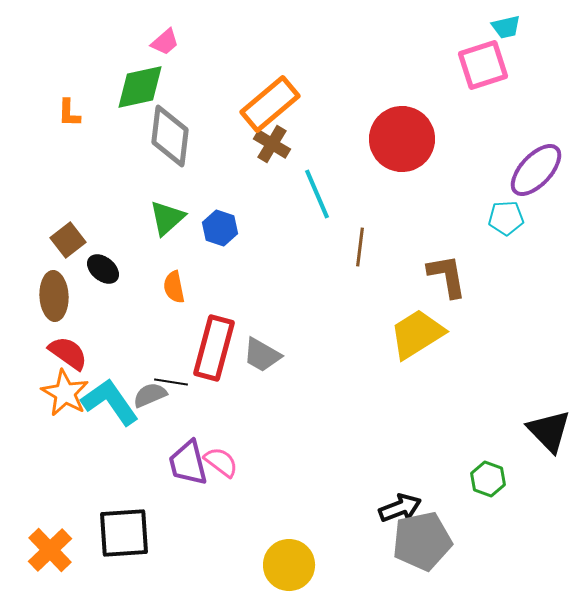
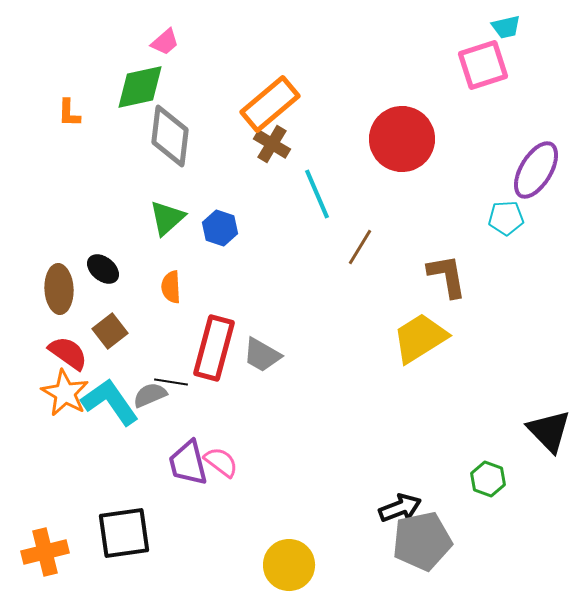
purple ellipse: rotated 12 degrees counterclockwise
brown square: moved 42 px right, 91 px down
brown line: rotated 24 degrees clockwise
orange semicircle: moved 3 px left; rotated 8 degrees clockwise
brown ellipse: moved 5 px right, 7 px up
yellow trapezoid: moved 3 px right, 4 px down
black square: rotated 4 degrees counterclockwise
orange cross: moved 5 px left, 2 px down; rotated 30 degrees clockwise
